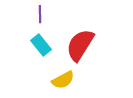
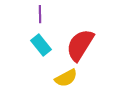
yellow semicircle: moved 3 px right, 2 px up
